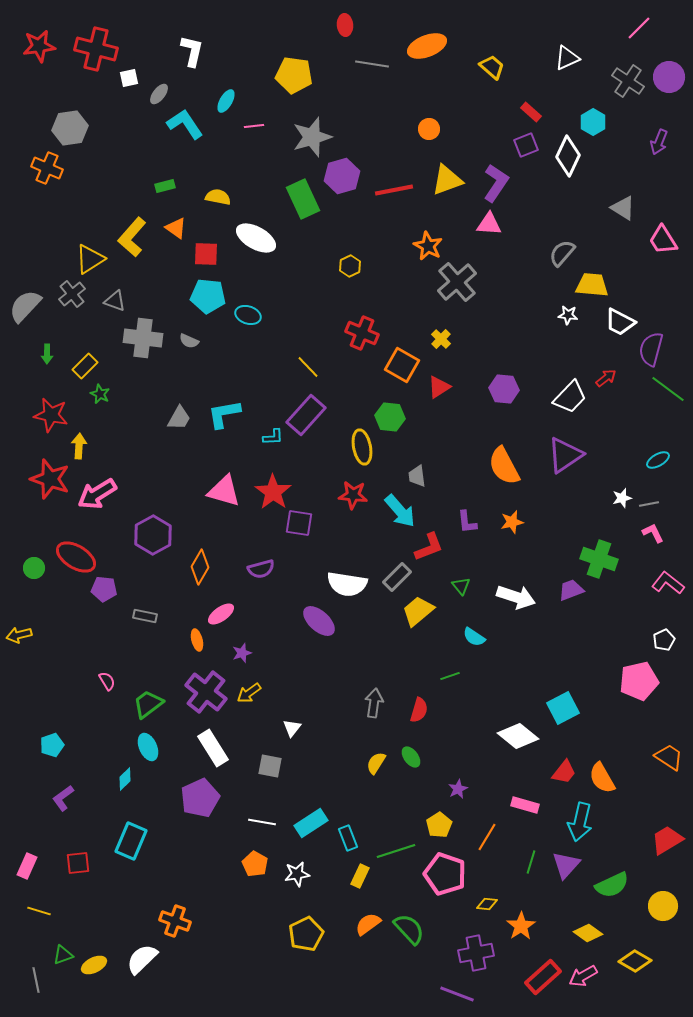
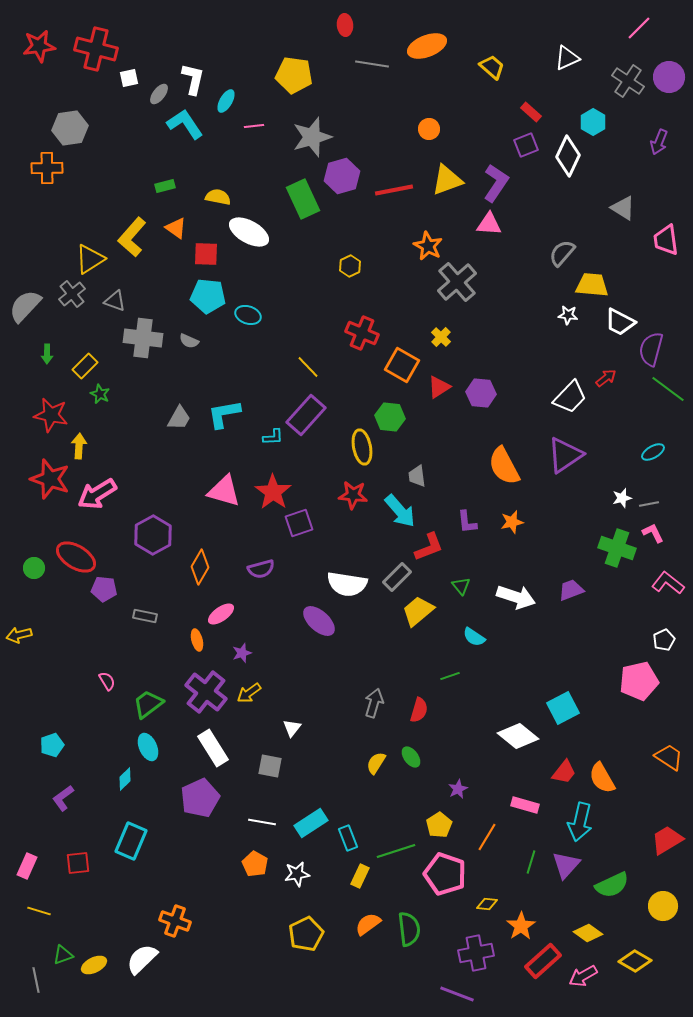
white L-shape at (192, 51): moved 1 px right, 28 px down
orange cross at (47, 168): rotated 24 degrees counterclockwise
white ellipse at (256, 238): moved 7 px left, 6 px up
pink trapezoid at (663, 240): moved 3 px right; rotated 24 degrees clockwise
yellow cross at (441, 339): moved 2 px up
purple hexagon at (504, 389): moved 23 px left, 4 px down
cyan ellipse at (658, 460): moved 5 px left, 8 px up
purple square at (299, 523): rotated 28 degrees counterclockwise
green cross at (599, 559): moved 18 px right, 11 px up
gray arrow at (374, 703): rotated 8 degrees clockwise
green semicircle at (409, 929): rotated 36 degrees clockwise
red rectangle at (543, 977): moved 16 px up
